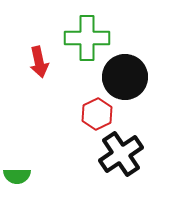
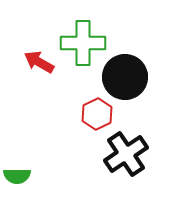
green cross: moved 4 px left, 5 px down
red arrow: rotated 132 degrees clockwise
black cross: moved 5 px right
